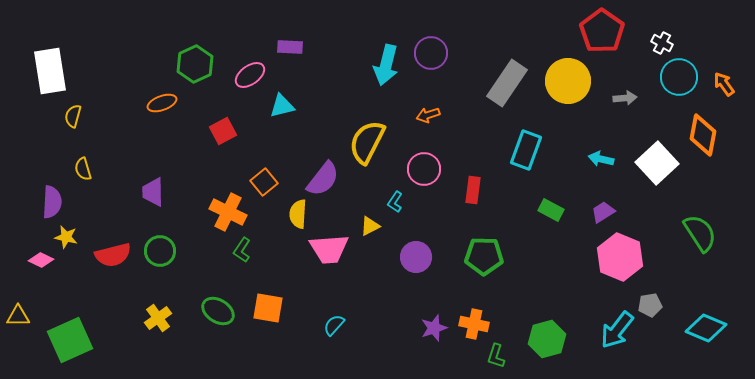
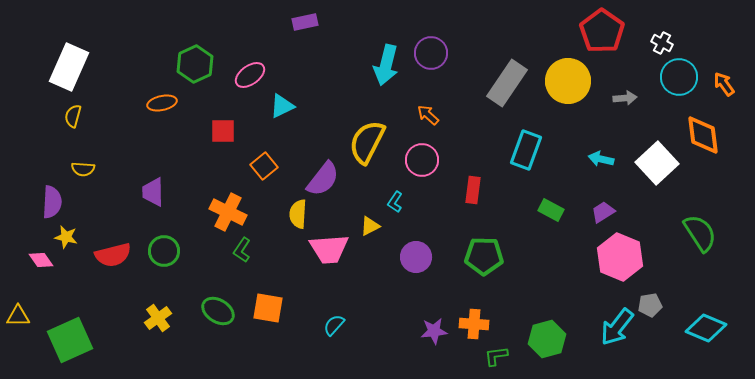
purple rectangle at (290, 47): moved 15 px right, 25 px up; rotated 15 degrees counterclockwise
white rectangle at (50, 71): moved 19 px right, 4 px up; rotated 33 degrees clockwise
orange ellipse at (162, 103): rotated 8 degrees clockwise
cyan triangle at (282, 106): rotated 12 degrees counterclockwise
orange arrow at (428, 115): rotated 60 degrees clockwise
red square at (223, 131): rotated 28 degrees clockwise
orange diamond at (703, 135): rotated 18 degrees counterclockwise
yellow semicircle at (83, 169): rotated 70 degrees counterclockwise
pink circle at (424, 169): moved 2 px left, 9 px up
orange square at (264, 182): moved 16 px up
green circle at (160, 251): moved 4 px right
pink diamond at (41, 260): rotated 30 degrees clockwise
orange cross at (474, 324): rotated 8 degrees counterclockwise
purple star at (434, 328): moved 3 px down; rotated 12 degrees clockwise
cyan arrow at (617, 330): moved 3 px up
green L-shape at (496, 356): rotated 65 degrees clockwise
